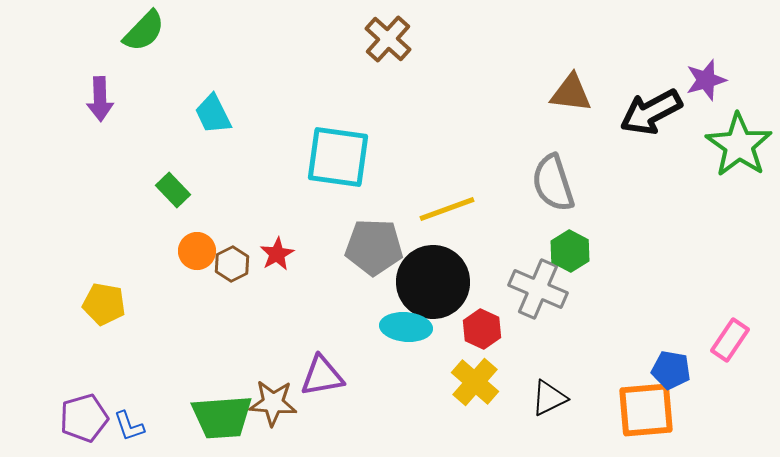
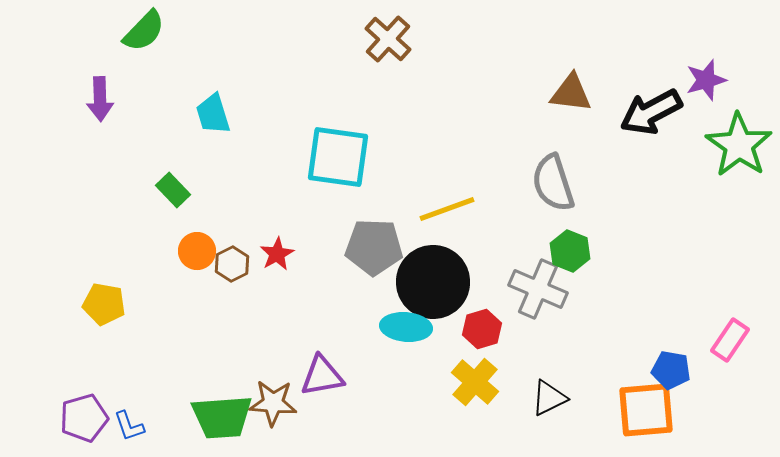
cyan trapezoid: rotated 9 degrees clockwise
green hexagon: rotated 6 degrees counterclockwise
red hexagon: rotated 18 degrees clockwise
